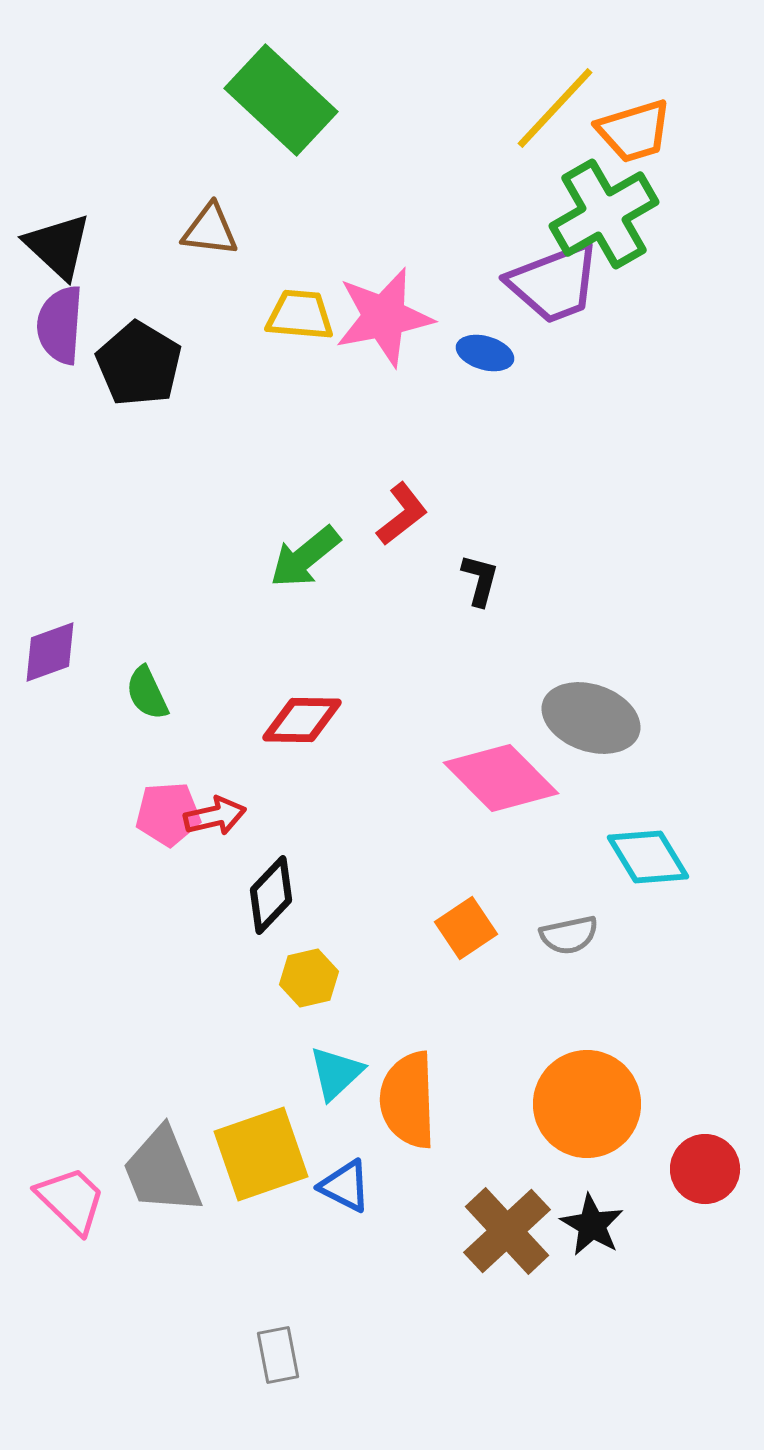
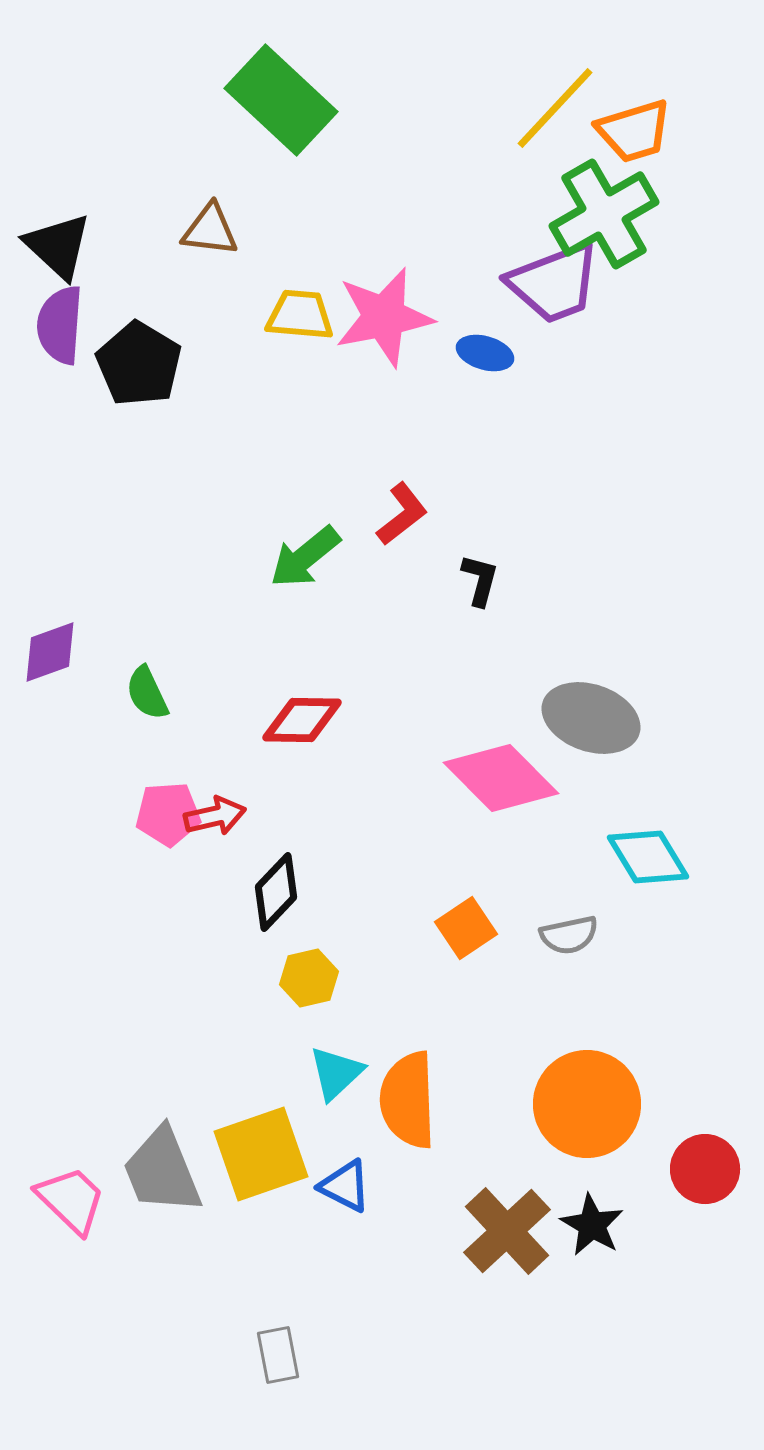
black diamond: moved 5 px right, 3 px up
